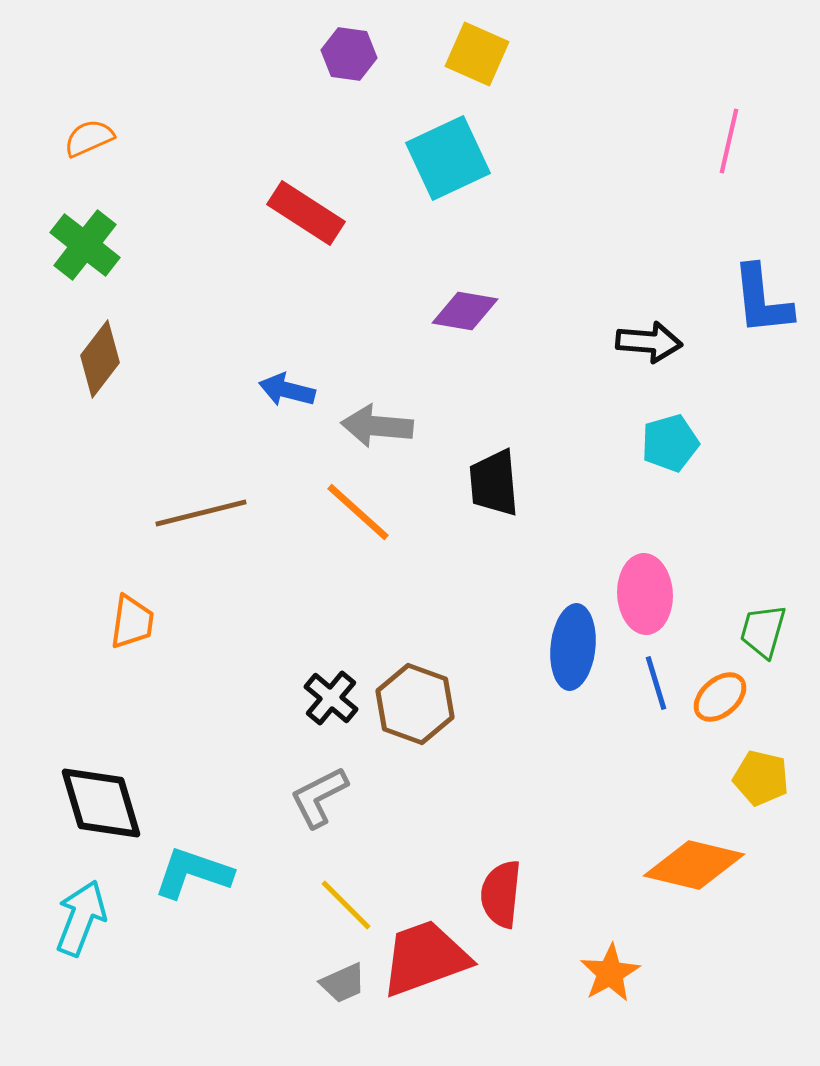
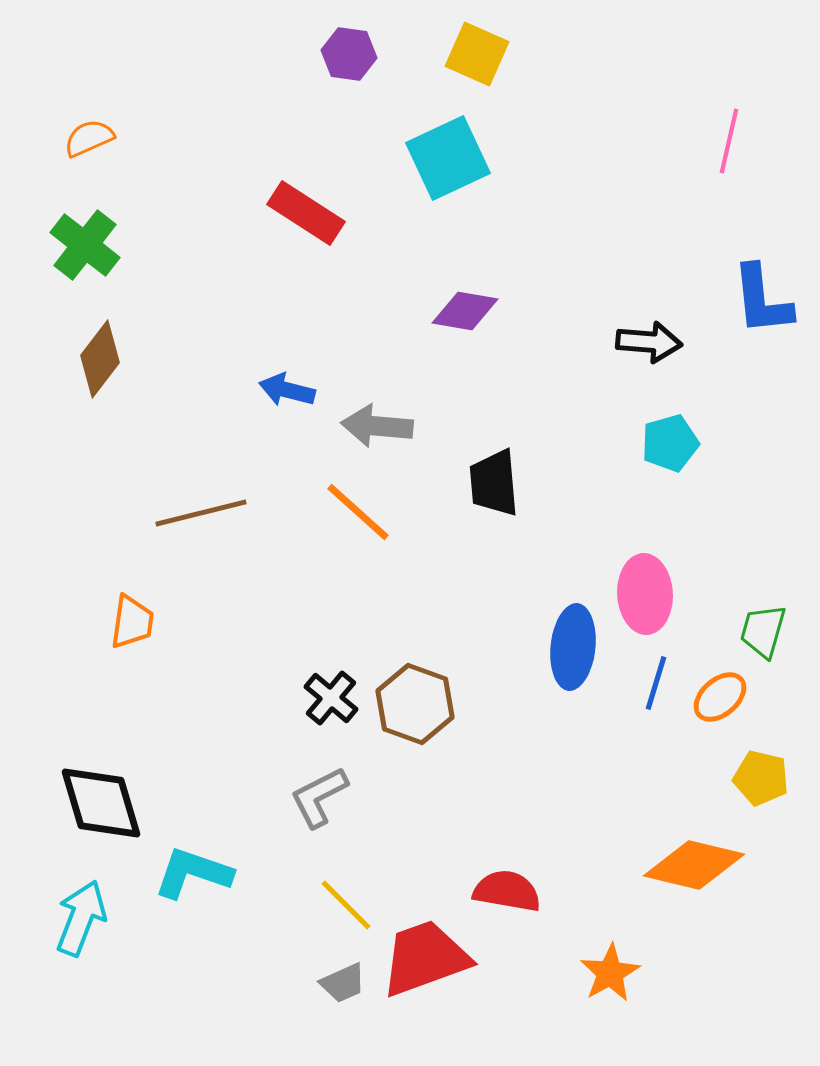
blue line: rotated 34 degrees clockwise
red semicircle: moved 6 px right, 3 px up; rotated 94 degrees clockwise
